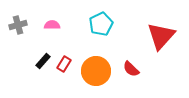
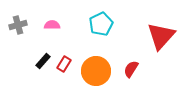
red semicircle: rotated 78 degrees clockwise
